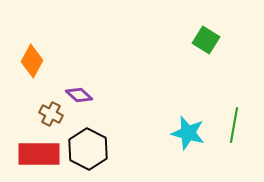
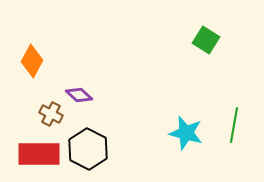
cyan star: moved 2 px left
